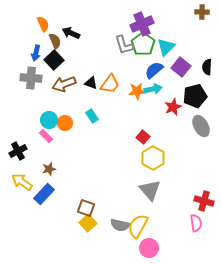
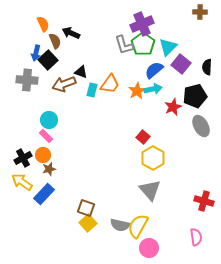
brown cross: moved 2 px left
cyan triangle: moved 2 px right
black square: moved 6 px left
purple square: moved 3 px up
gray cross: moved 4 px left, 2 px down
black triangle: moved 10 px left, 11 px up
orange star: rotated 24 degrees counterclockwise
cyan rectangle: moved 26 px up; rotated 48 degrees clockwise
orange circle: moved 22 px left, 32 px down
black cross: moved 5 px right, 7 px down
pink semicircle: moved 14 px down
